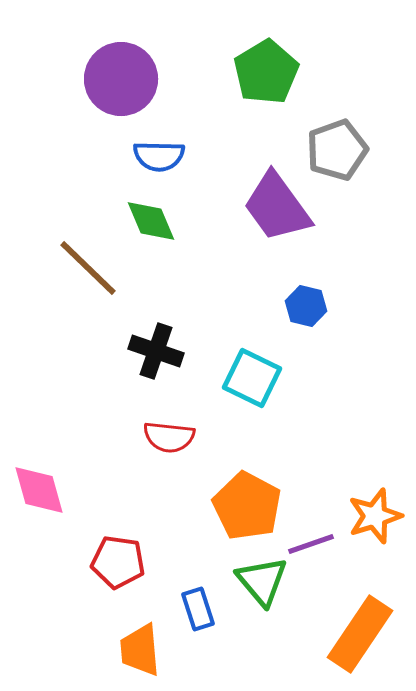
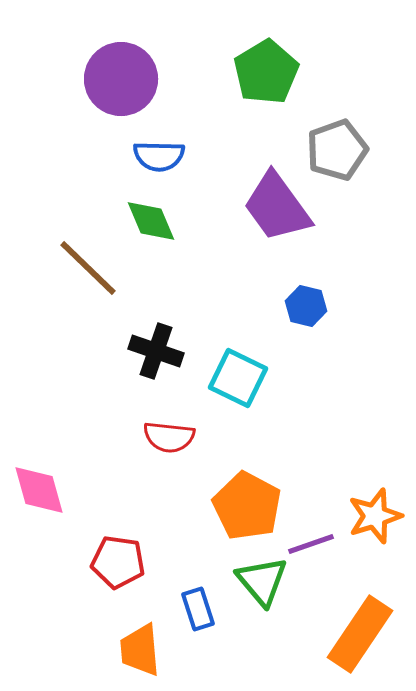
cyan square: moved 14 px left
